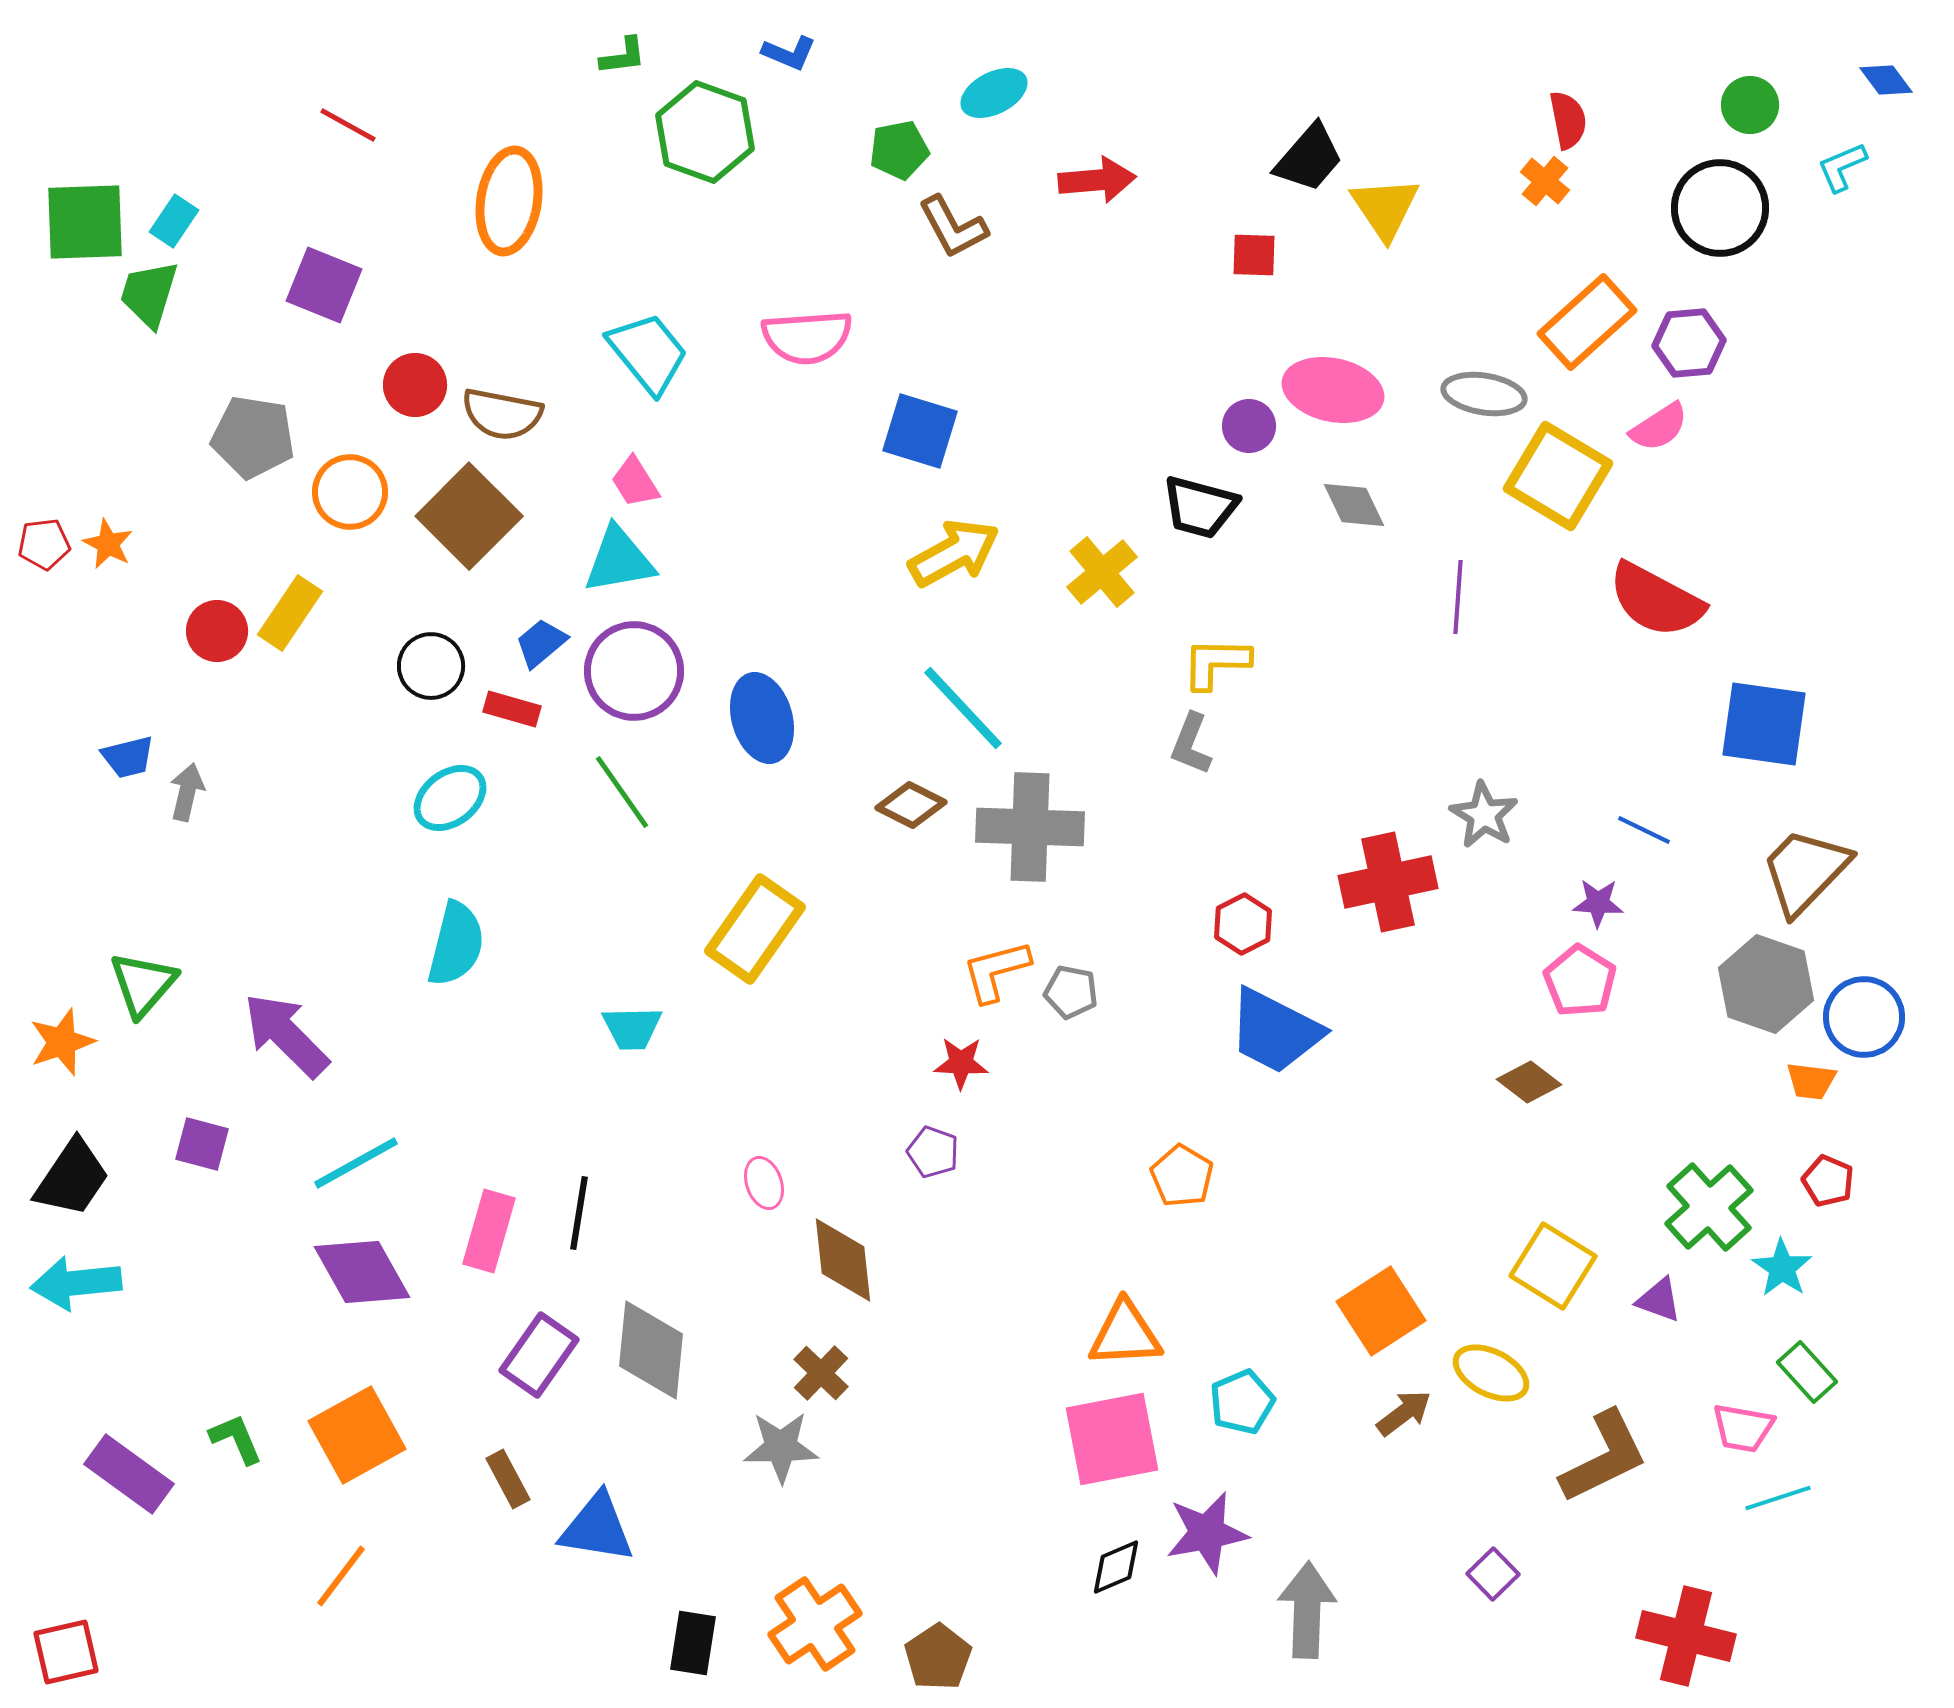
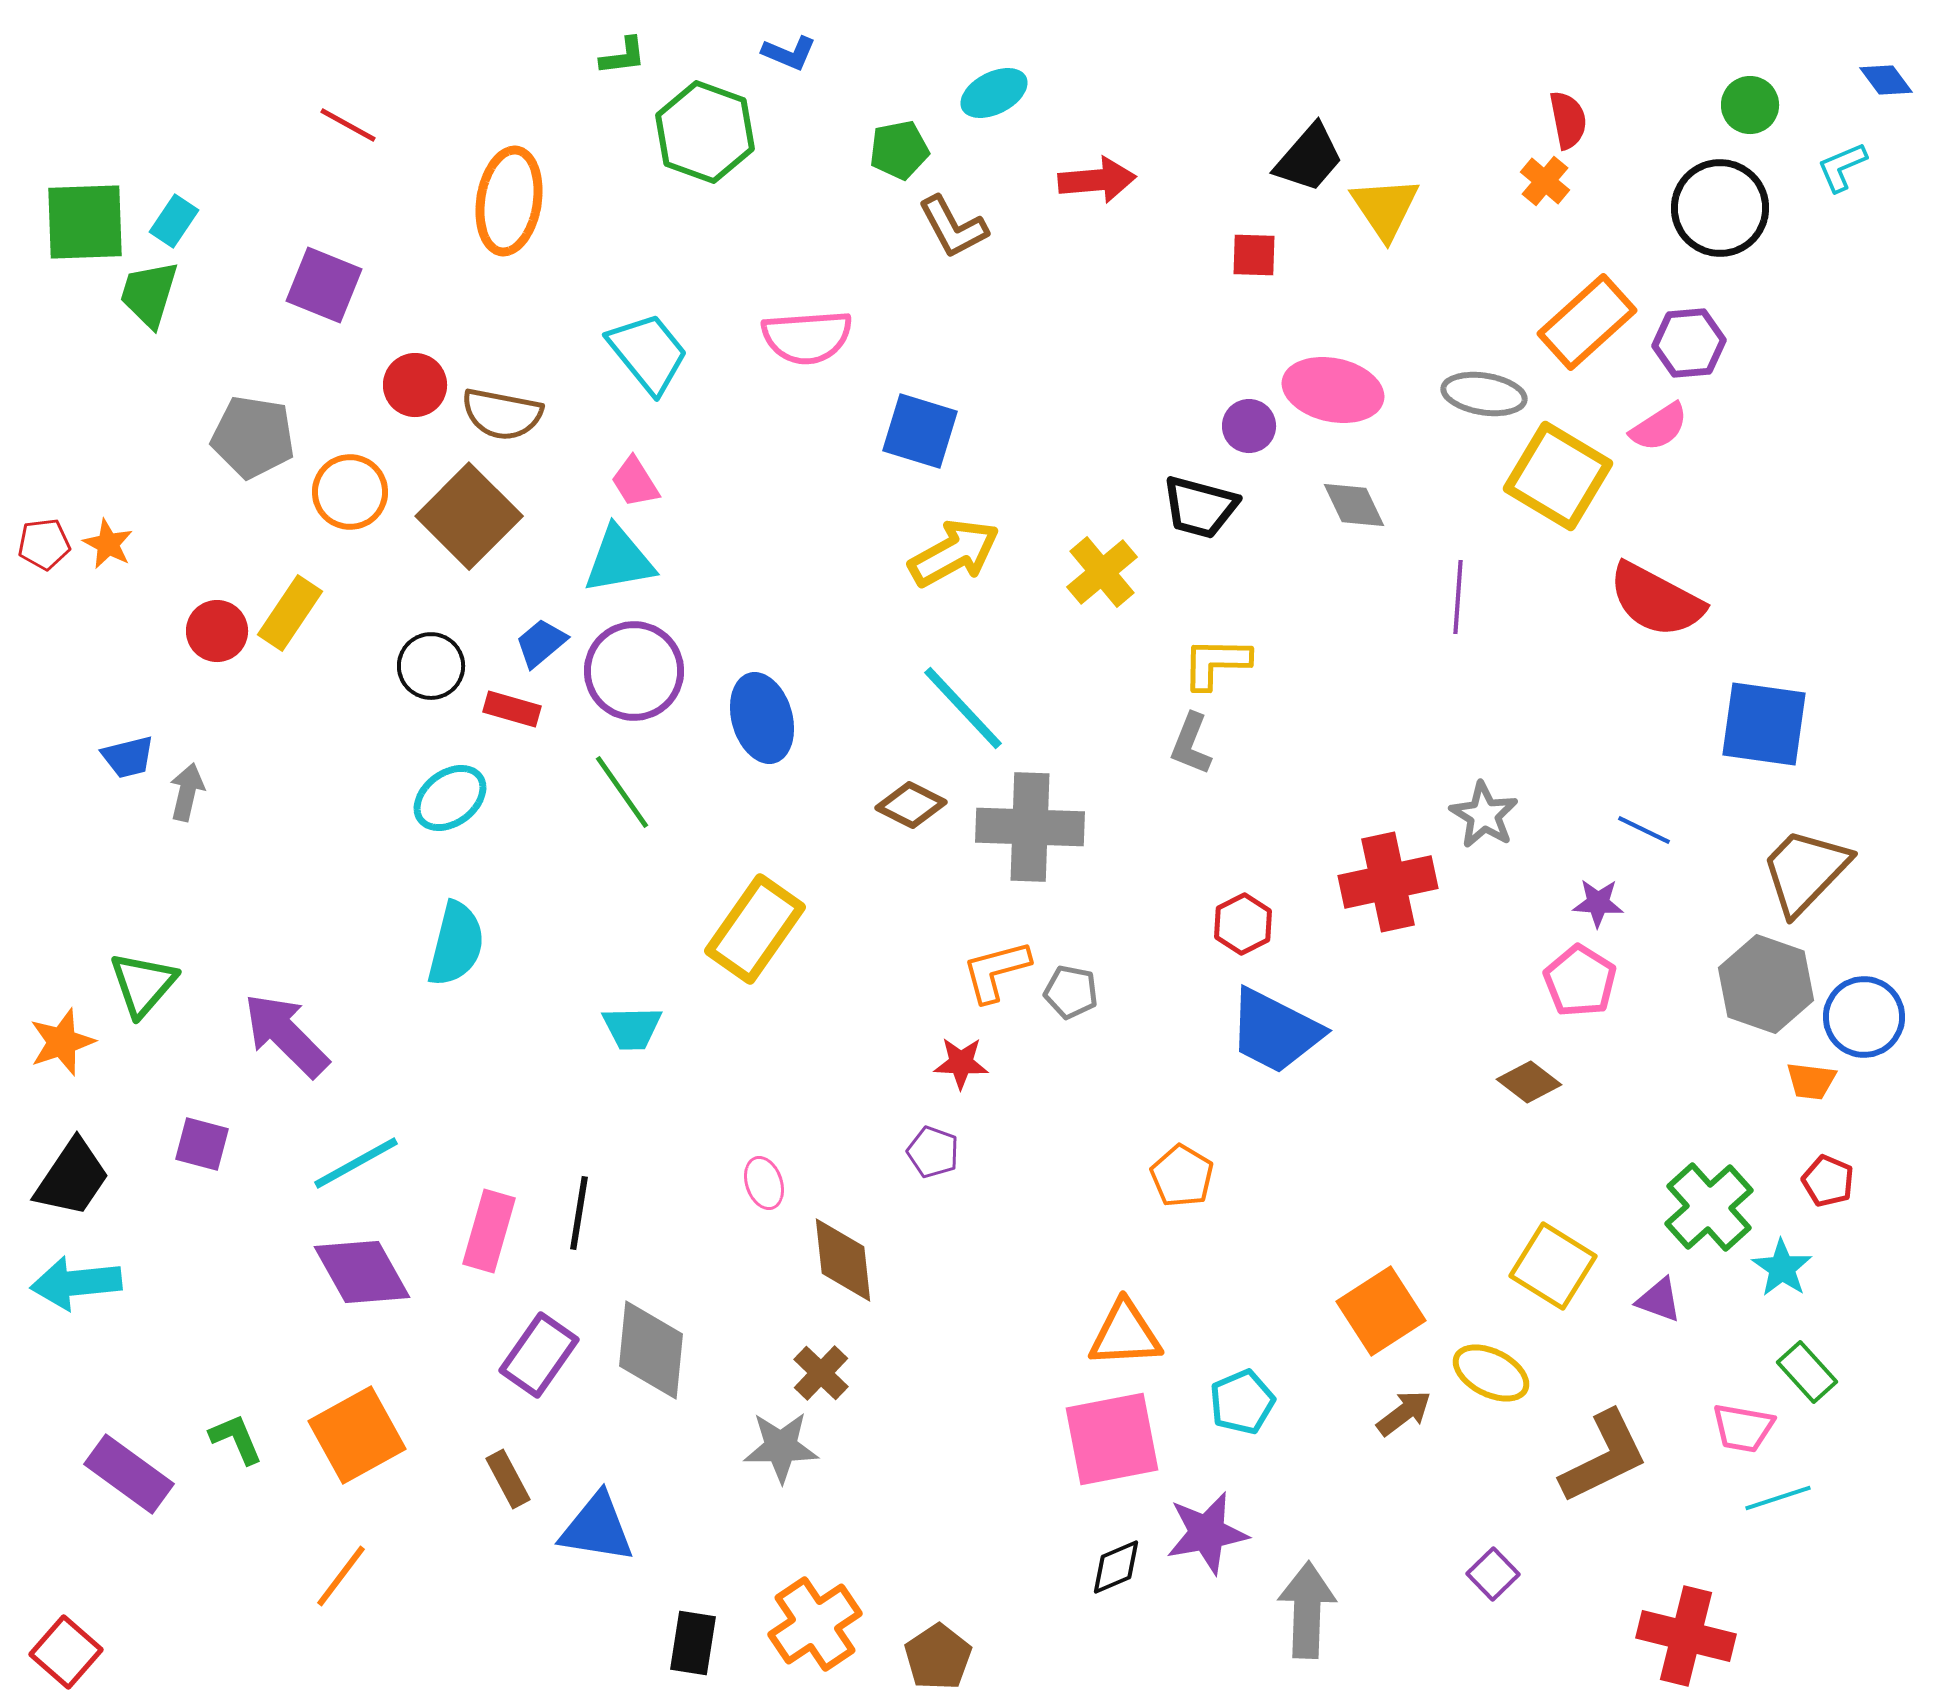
red square at (66, 1652): rotated 36 degrees counterclockwise
